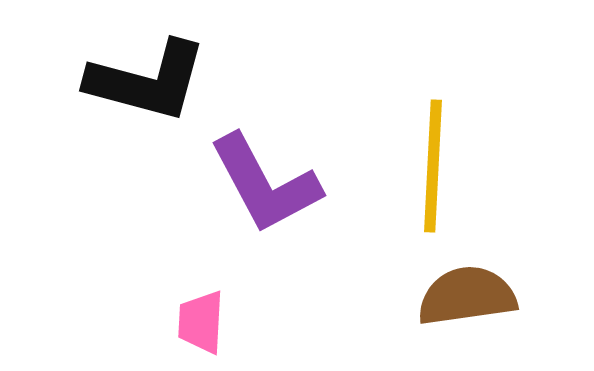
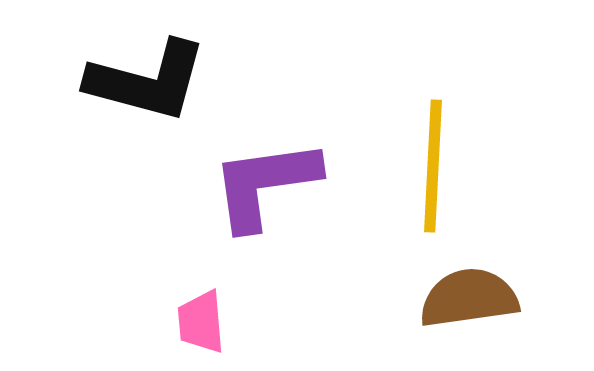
purple L-shape: rotated 110 degrees clockwise
brown semicircle: moved 2 px right, 2 px down
pink trapezoid: rotated 8 degrees counterclockwise
